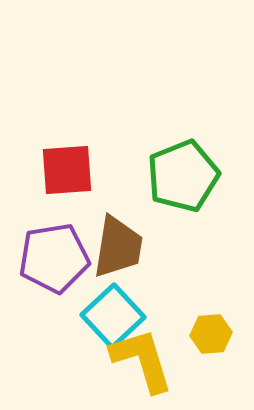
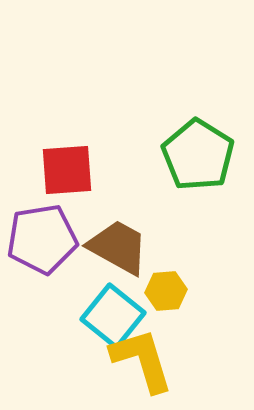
green pentagon: moved 15 px right, 21 px up; rotated 18 degrees counterclockwise
brown trapezoid: rotated 70 degrees counterclockwise
purple pentagon: moved 12 px left, 19 px up
cyan square: rotated 8 degrees counterclockwise
yellow hexagon: moved 45 px left, 43 px up
